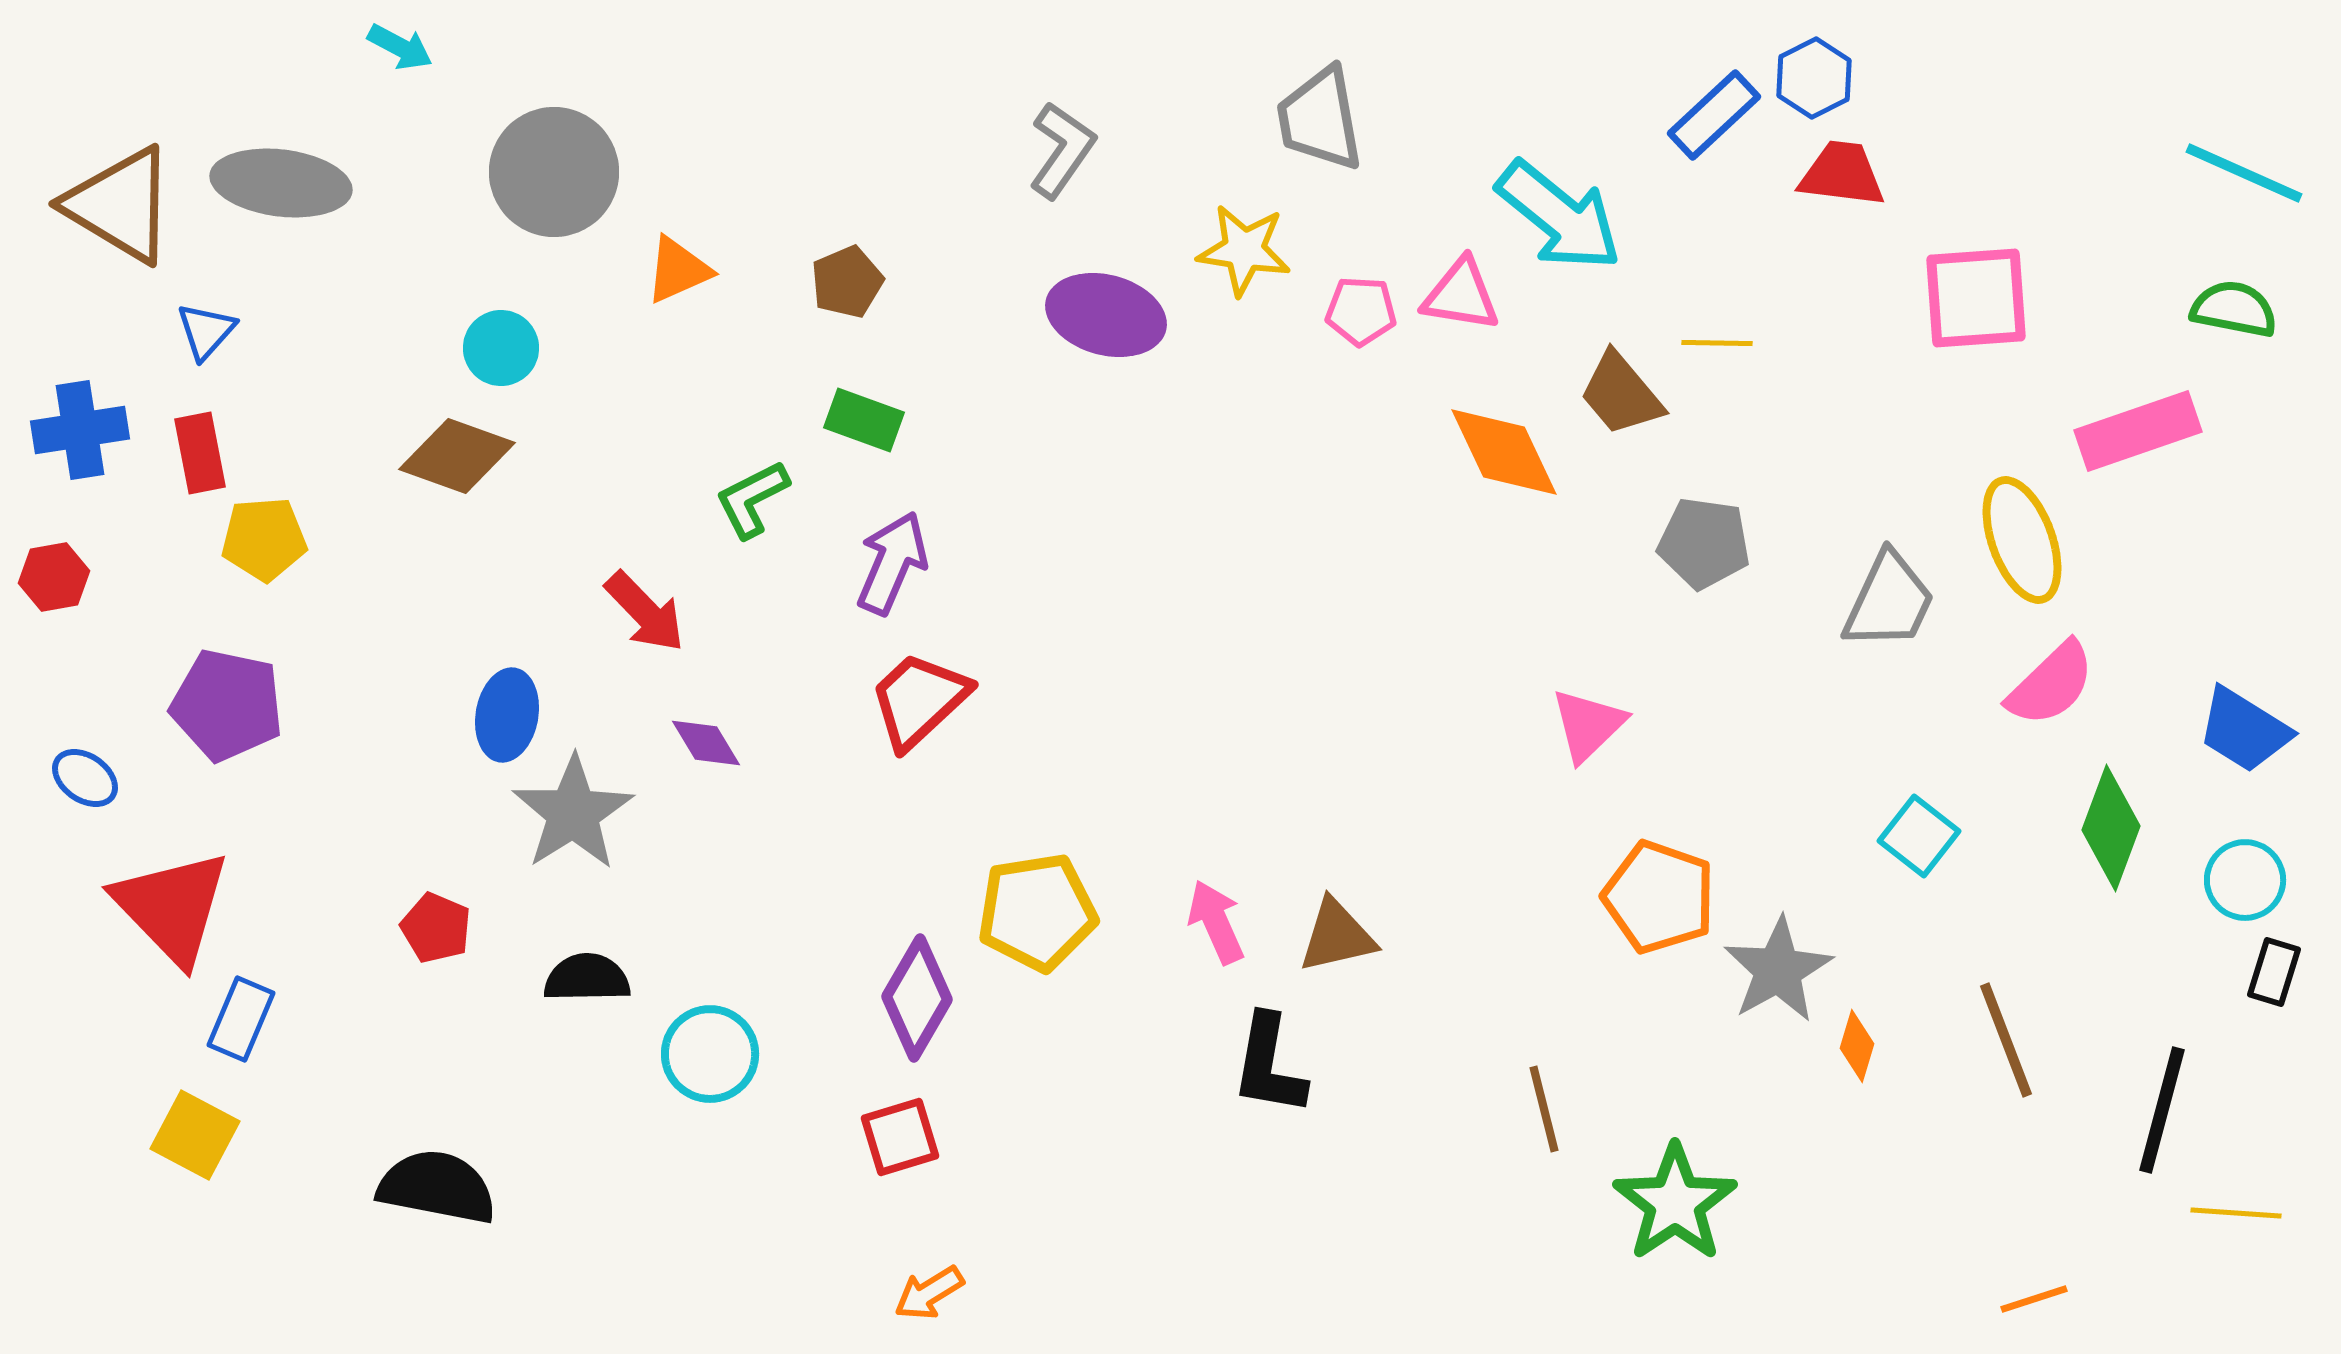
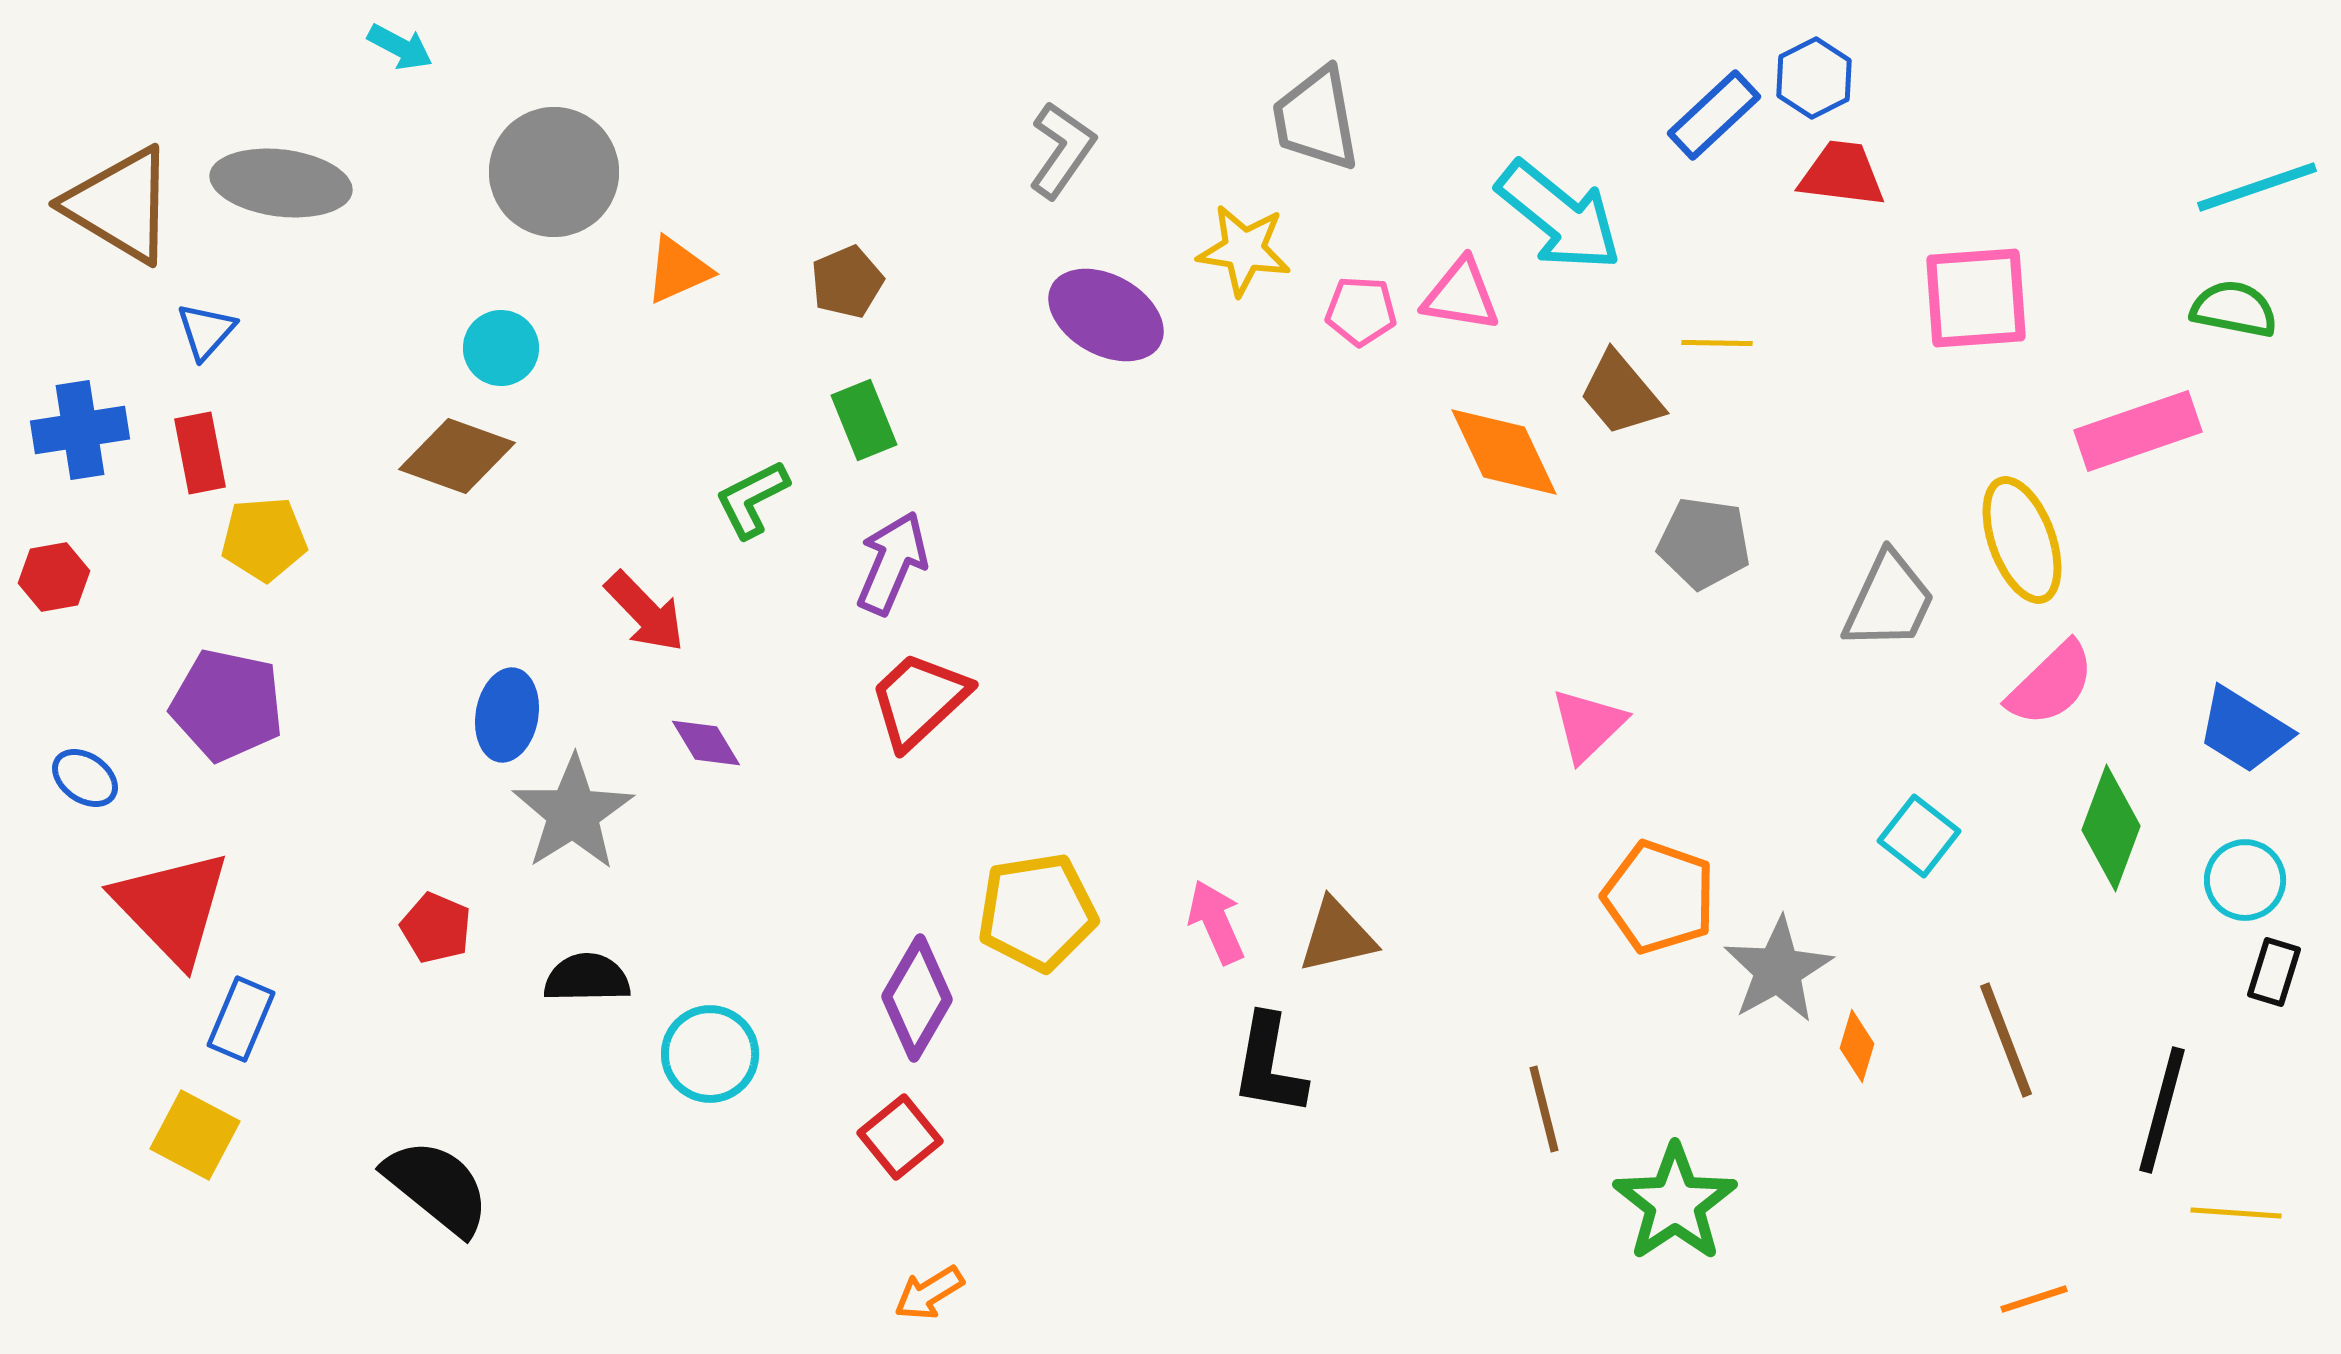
gray trapezoid at (1320, 119): moved 4 px left
cyan line at (2244, 173): moved 13 px right, 14 px down; rotated 43 degrees counterclockwise
purple ellipse at (1106, 315): rotated 14 degrees clockwise
green rectangle at (864, 420): rotated 48 degrees clockwise
red square at (900, 1137): rotated 22 degrees counterclockwise
black semicircle at (437, 1187): rotated 28 degrees clockwise
